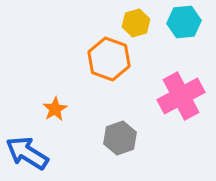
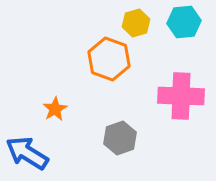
pink cross: rotated 30 degrees clockwise
